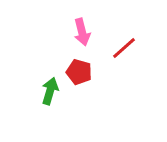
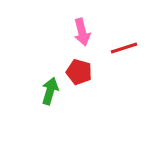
red line: rotated 24 degrees clockwise
